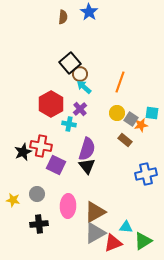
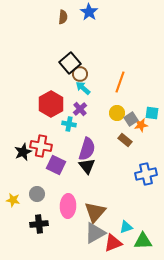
cyan arrow: moved 1 px left, 1 px down
gray square: rotated 24 degrees clockwise
brown triangle: rotated 20 degrees counterclockwise
cyan triangle: rotated 24 degrees counterclockwise
green triangle: rotated 30 degrees clockwise
